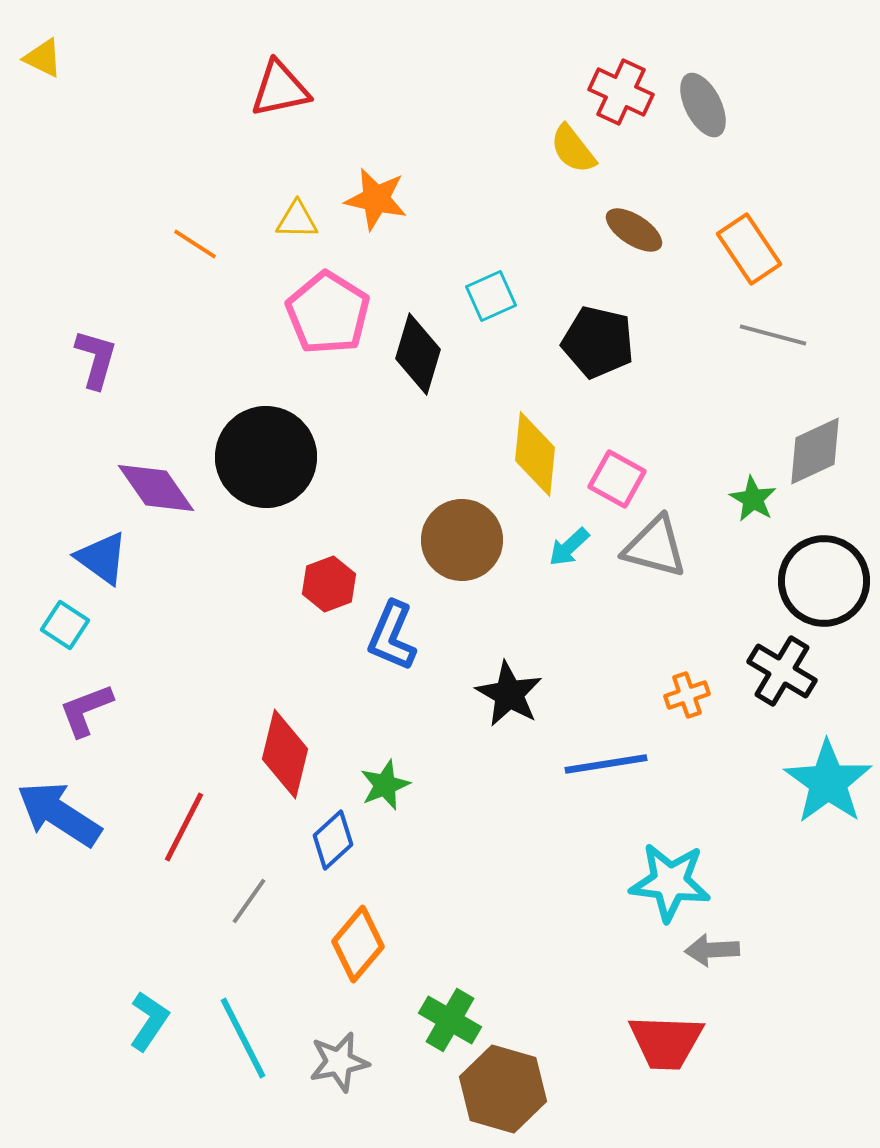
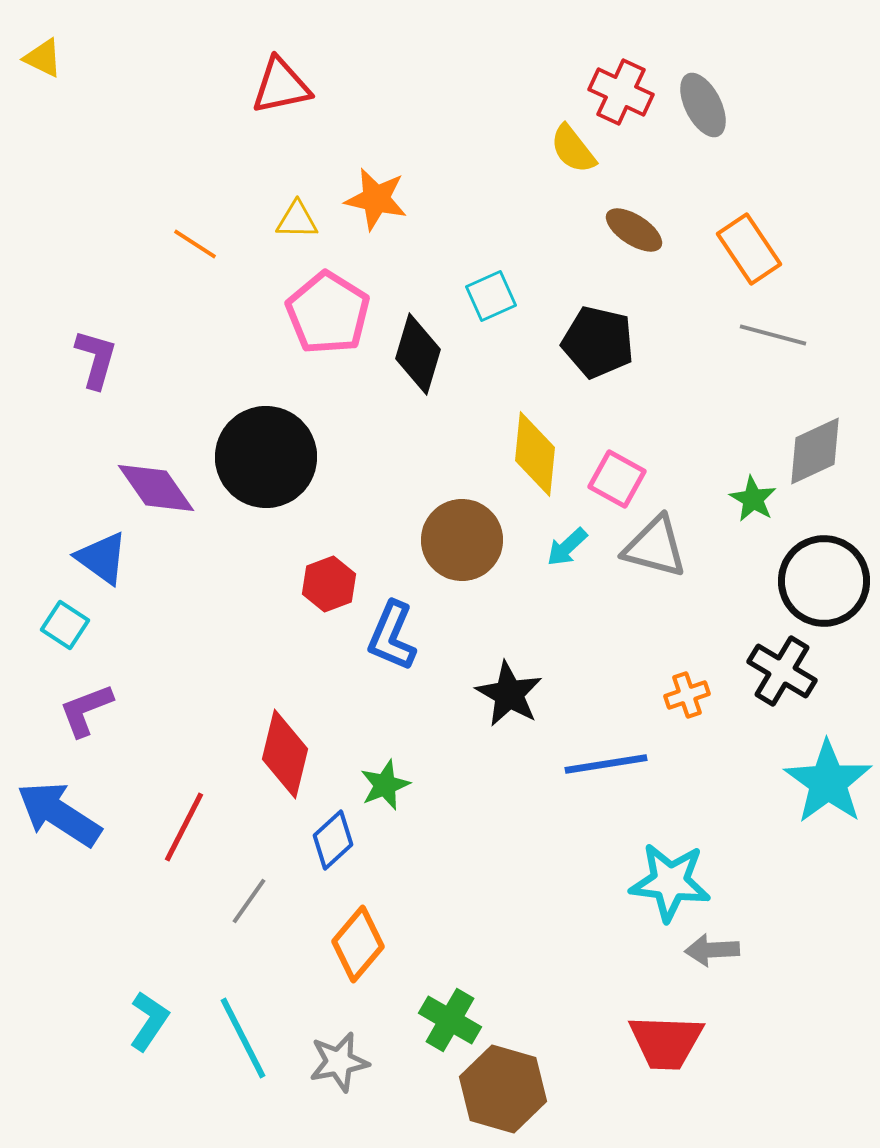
red triangle at (280, 89): moved 1 px right, 3 px up
cyan arrow at (569, 547): moved 2 px left
